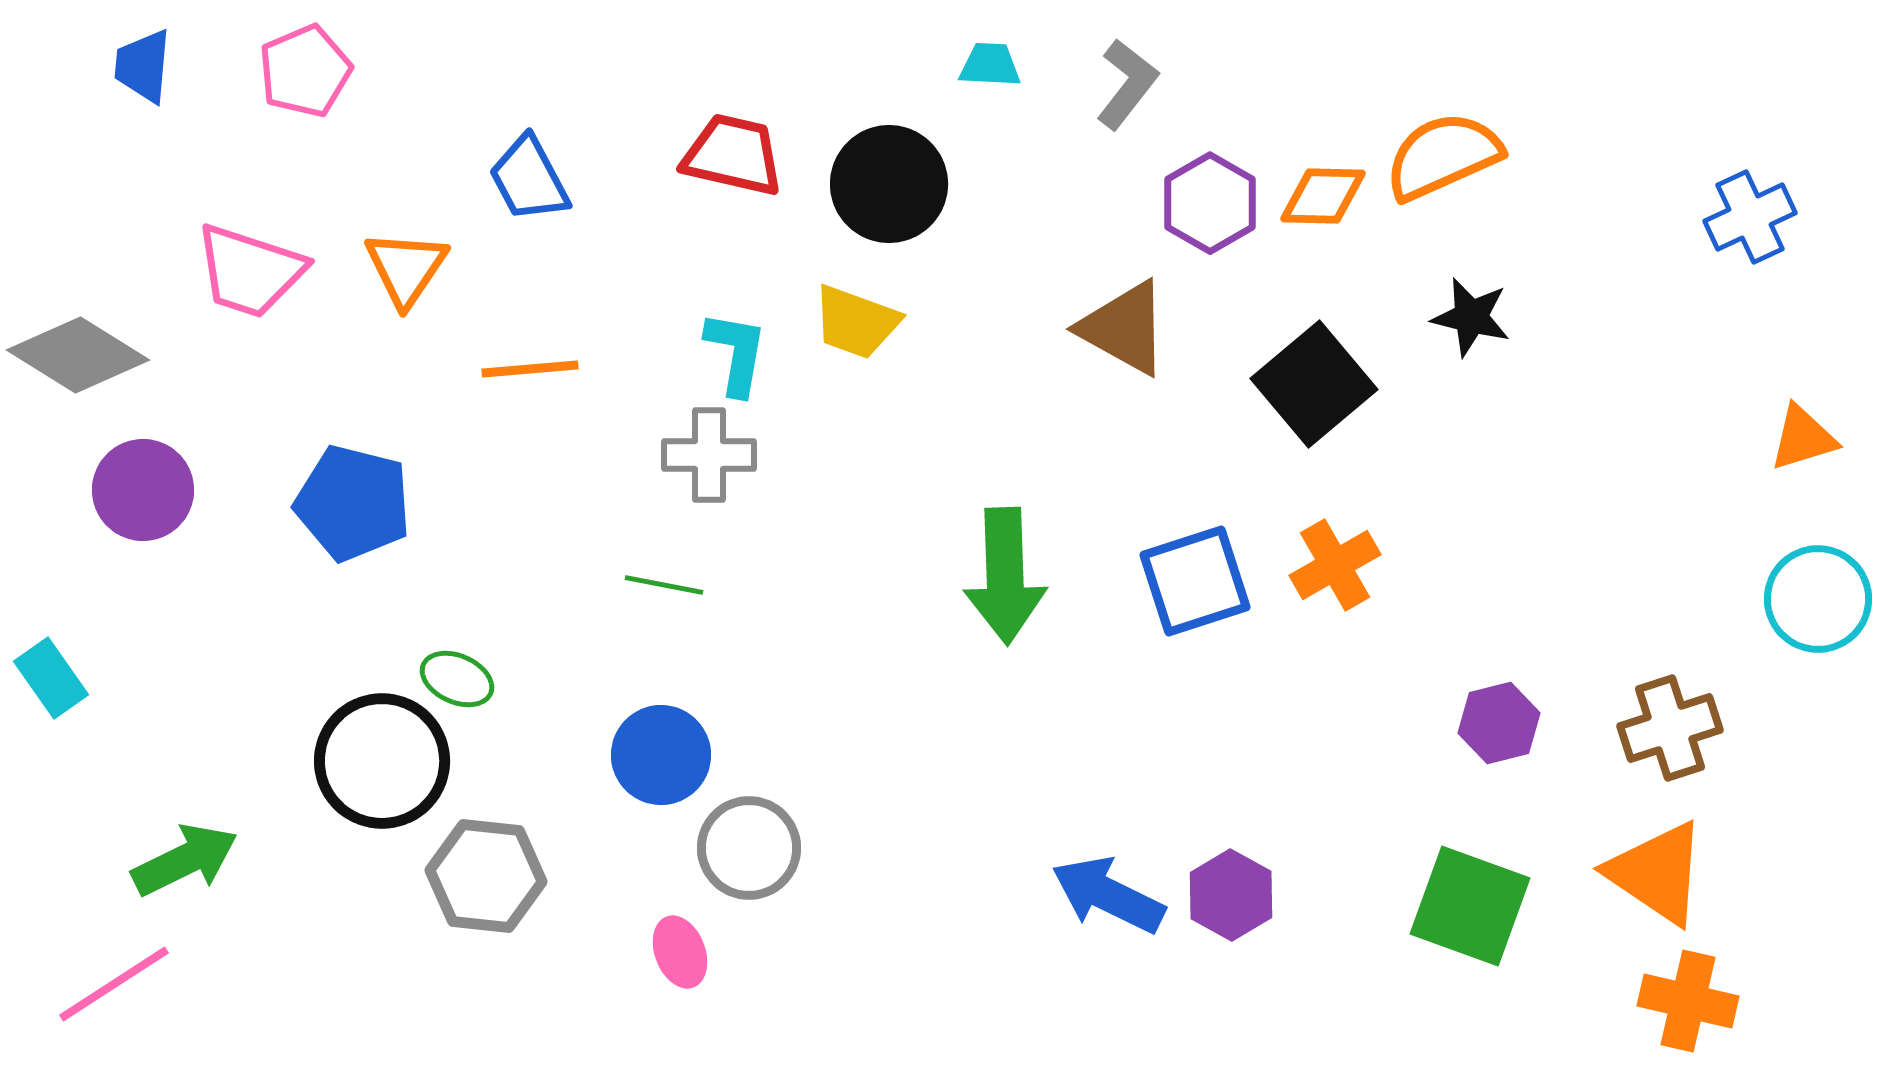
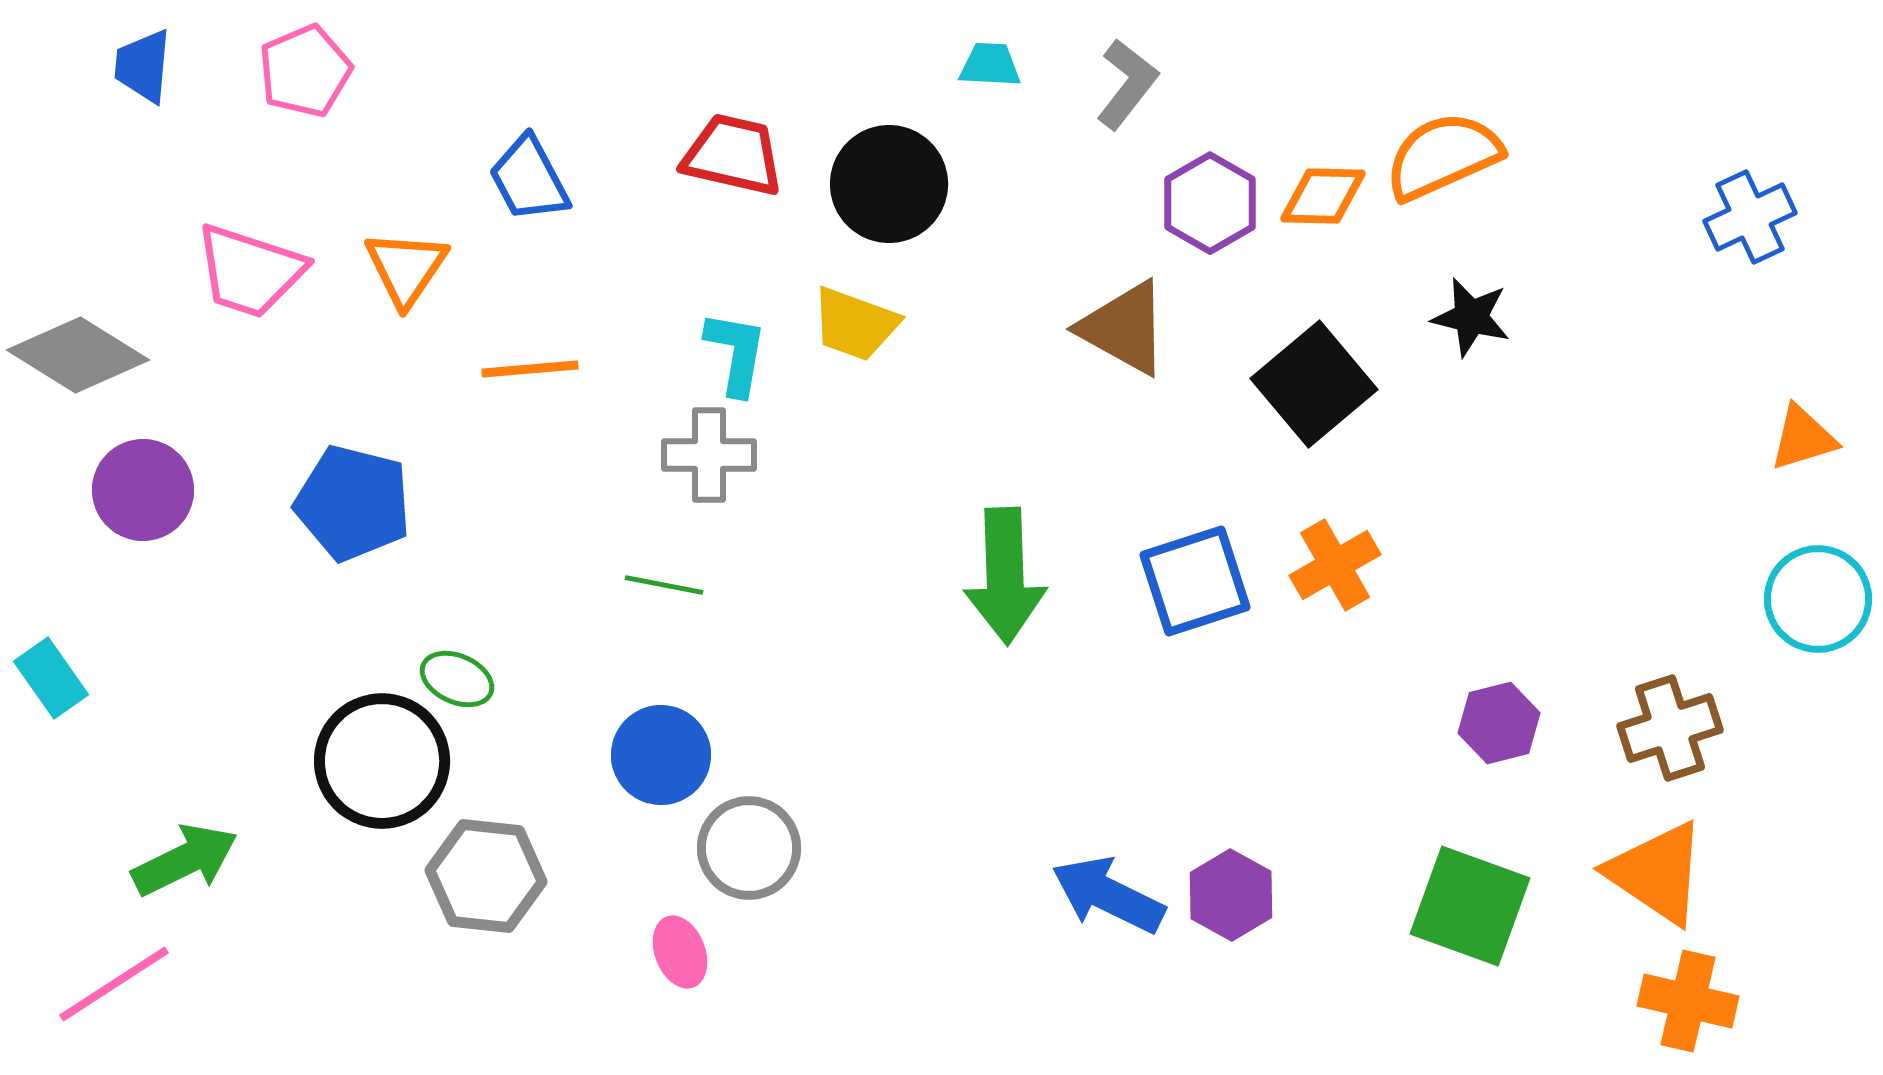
yellow trapezoid at (856, 322): moved 1 px left, 2 px down
